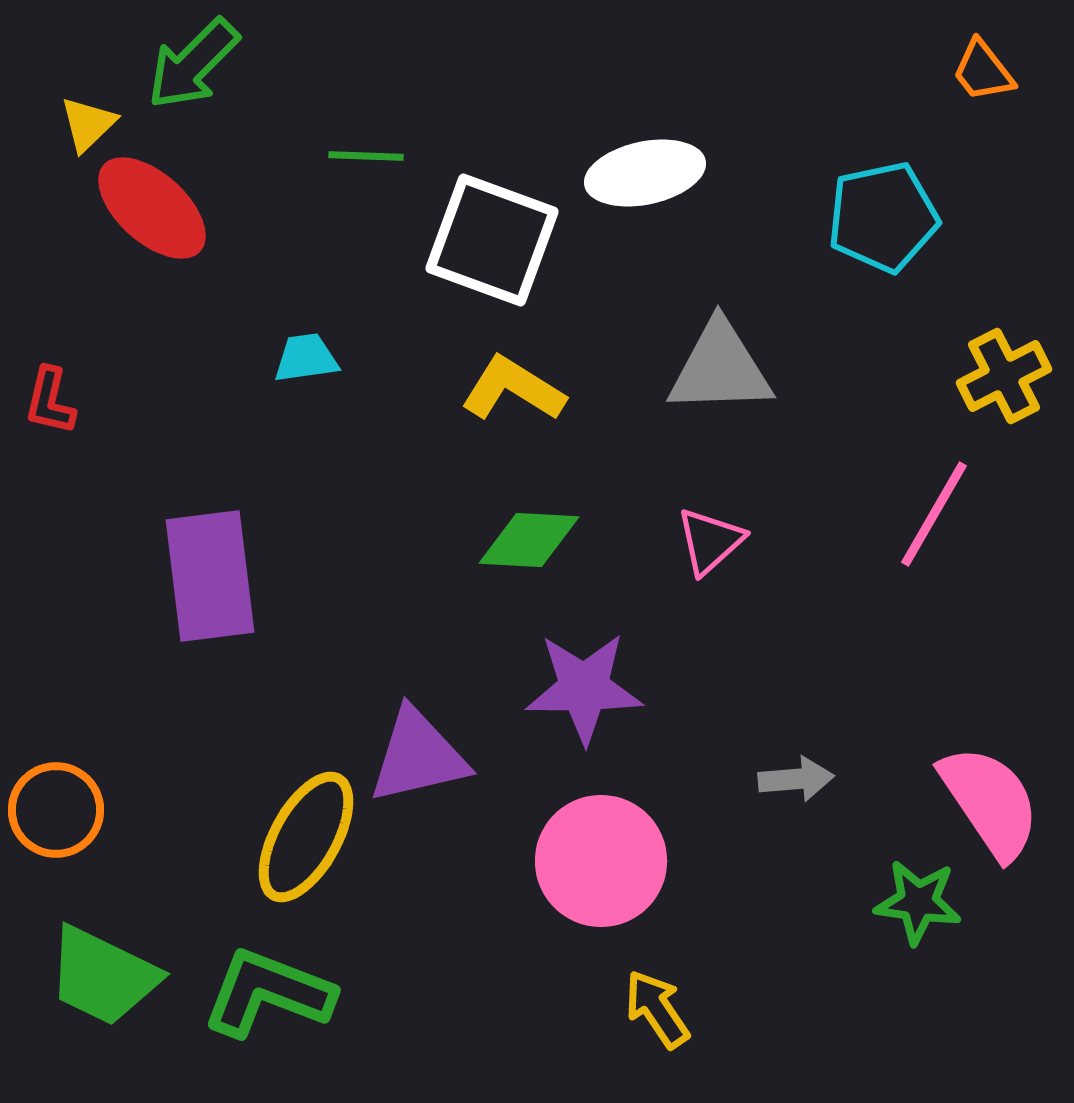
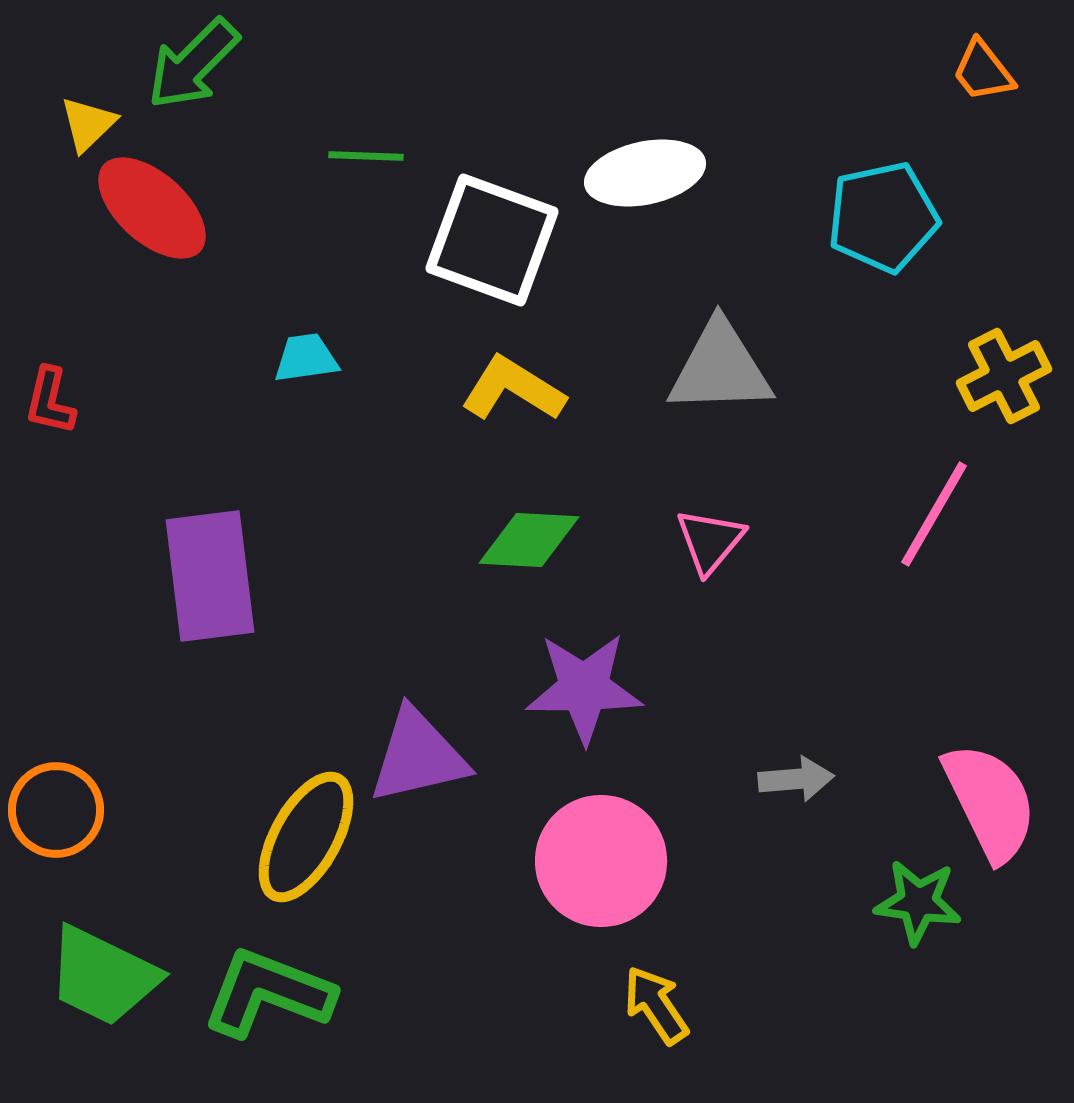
pink triangle: rotated 8 degrees counterclockwise
pink semicircle: rotated 8 degrees clockwise
yellow arrow: moved 1 px left, 4 px up
